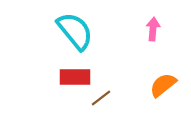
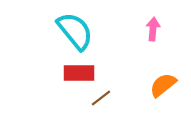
red rectangle: moved 4 px right, 4 px up
